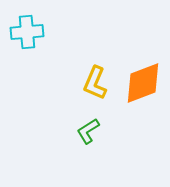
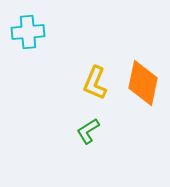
cyan cross: moved 1 px right
orange diamond: rotated 57 degrees counterclockwise
